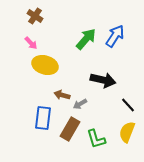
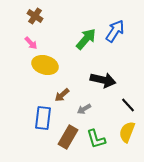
blue arrow: moved 5 px up
brown arrow: rotated 56 degrees counterclockwise
gray arrow: moved 4 px right, 5 px down
brown rectangle: moved 2 px left, 8 px down
